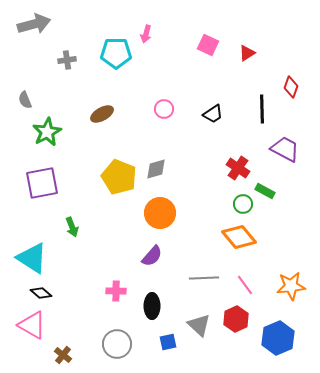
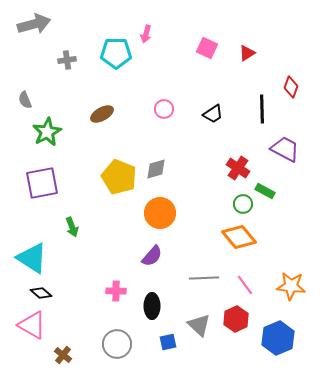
pink square: moved 1 px left, 3 px down
orange star: rotated 12 degrees clockwise
